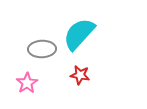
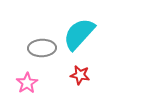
gray ellipse: moved 1 px up
